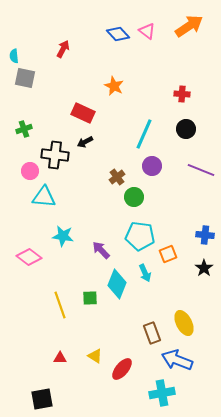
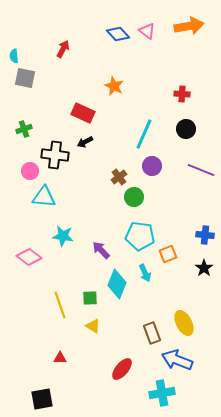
orange arrow: rotated 24 degrees clockwise
brown cross: moved 2 px right
yellow triangle: moved 2 px left, 30 px up
